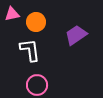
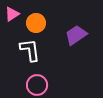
pink triangle: rotated 21 degrees counterclockwise
orange circle: moved 1 px down
